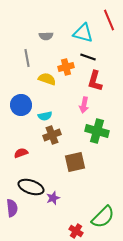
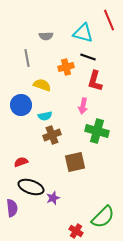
yellow semicircle: moved 5 px left, 6 px down
pink arrow: moved 1 px left, 1 px down
red semicircle: moved 9 px down
